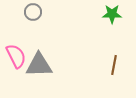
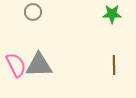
pink semicircle: moved 9 px down
brown line: rotated 12 degrees counterclockwise
